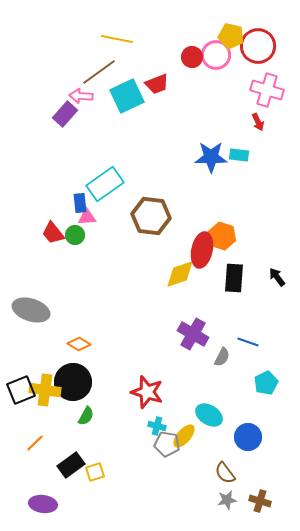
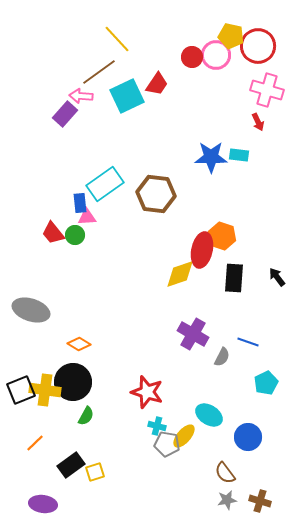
yellow line at (117, 39): rotated 36 degrees clockwise
red trapezoid at (157, 84): rotated 35 degrees counterclockwise
brown hexagon at (151, 216): moved 5 px right, 22 px up
